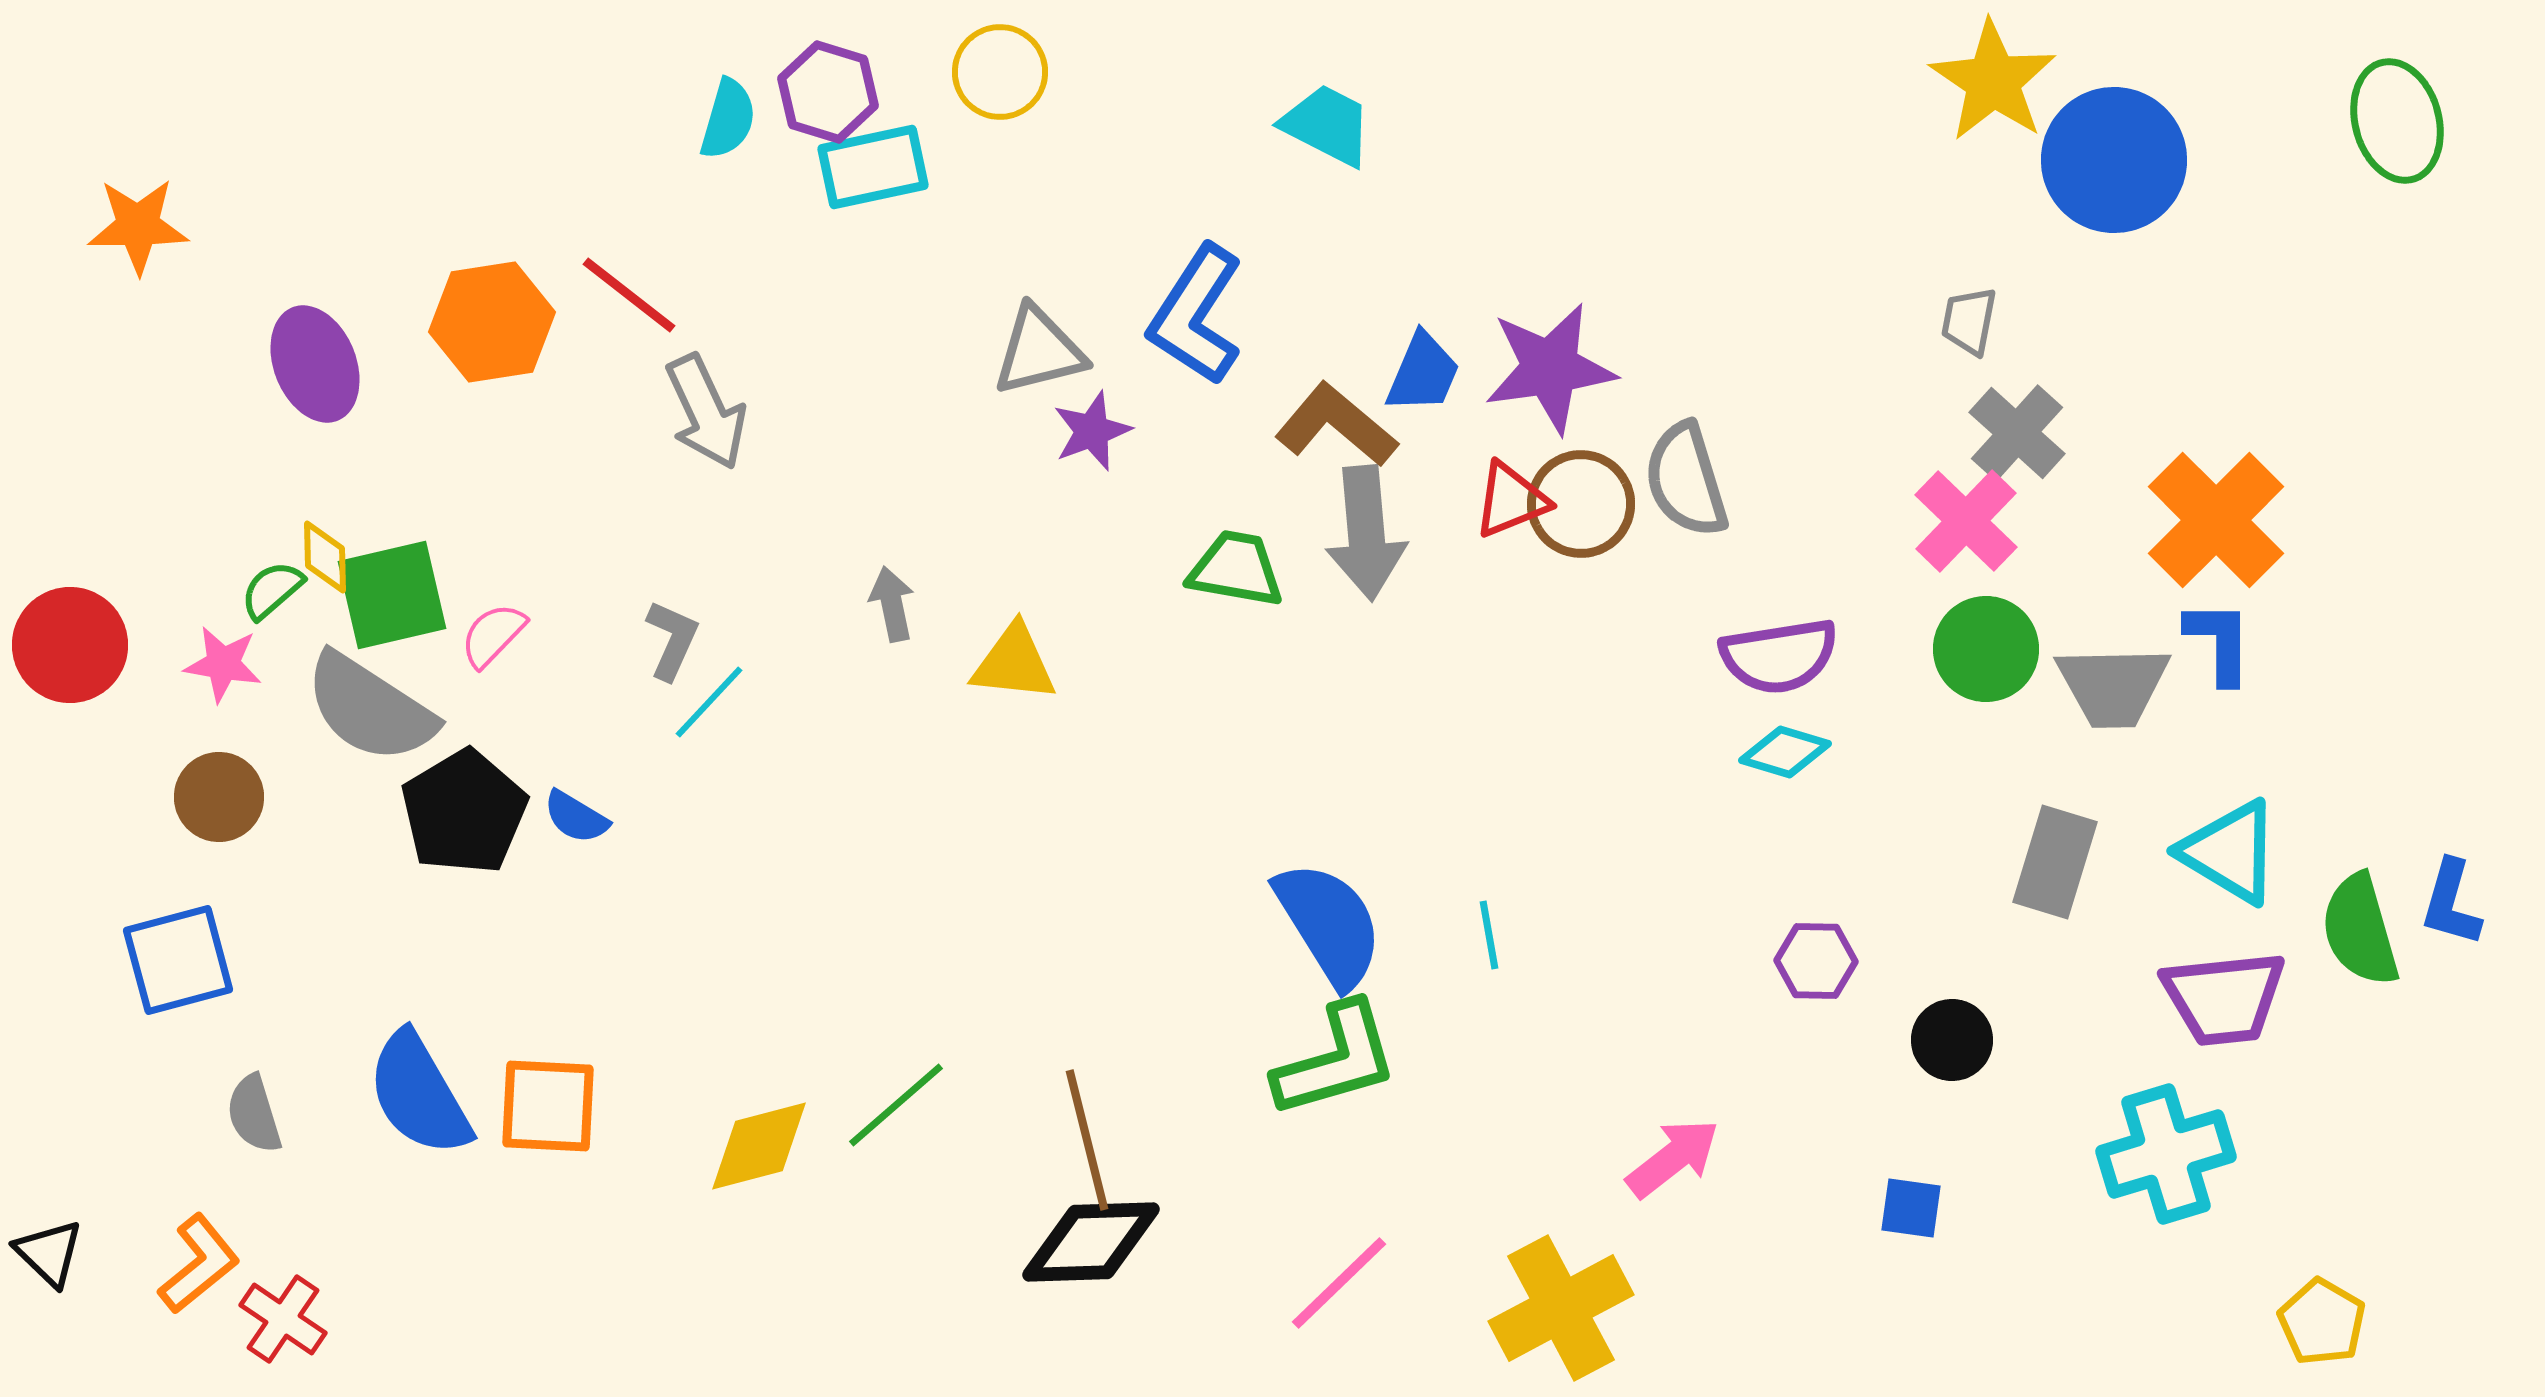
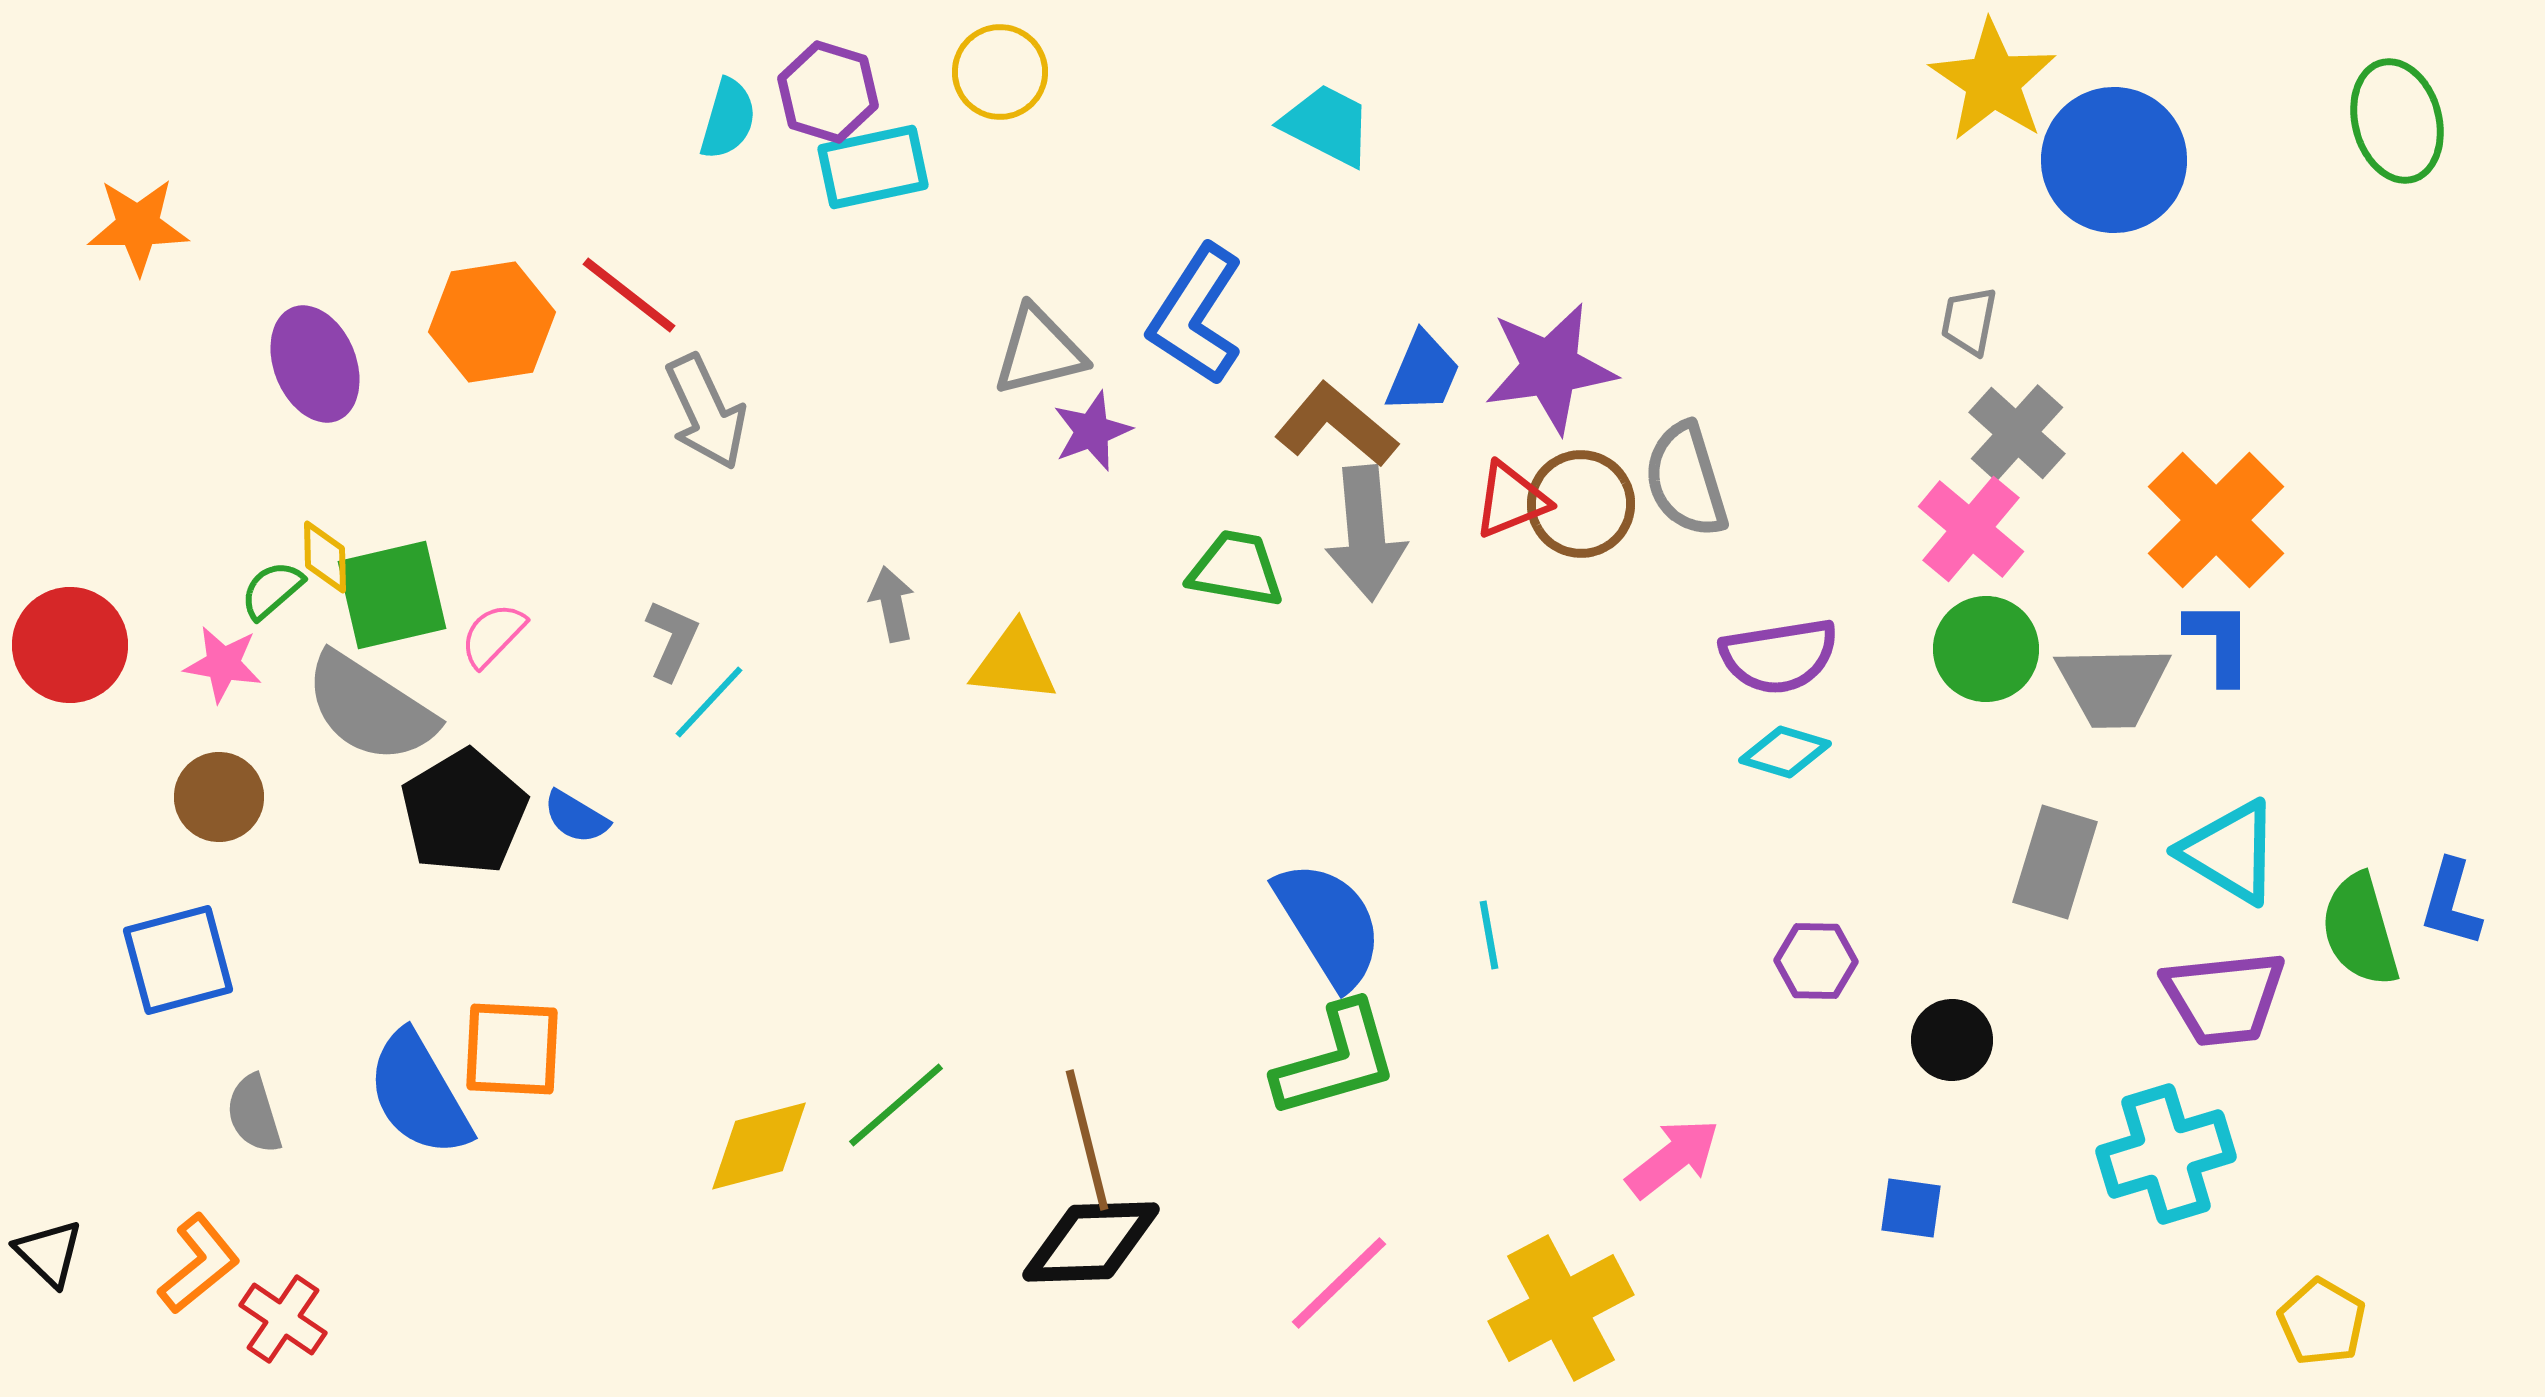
pink cross at (1966, 521): moved 5 px right, 8 px down; rotated 4 degrees counterclockwise
orange square at (548, 1106): moved 36 px left, 57 px up
